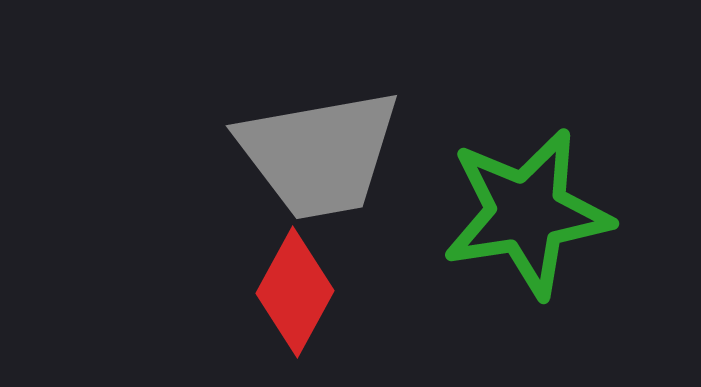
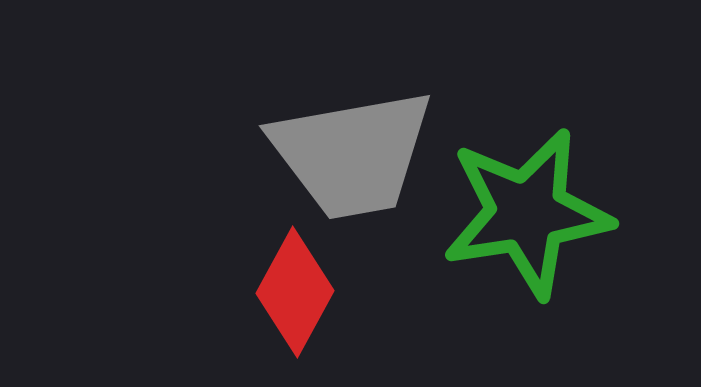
gray trapezoid: moved 33 px right
